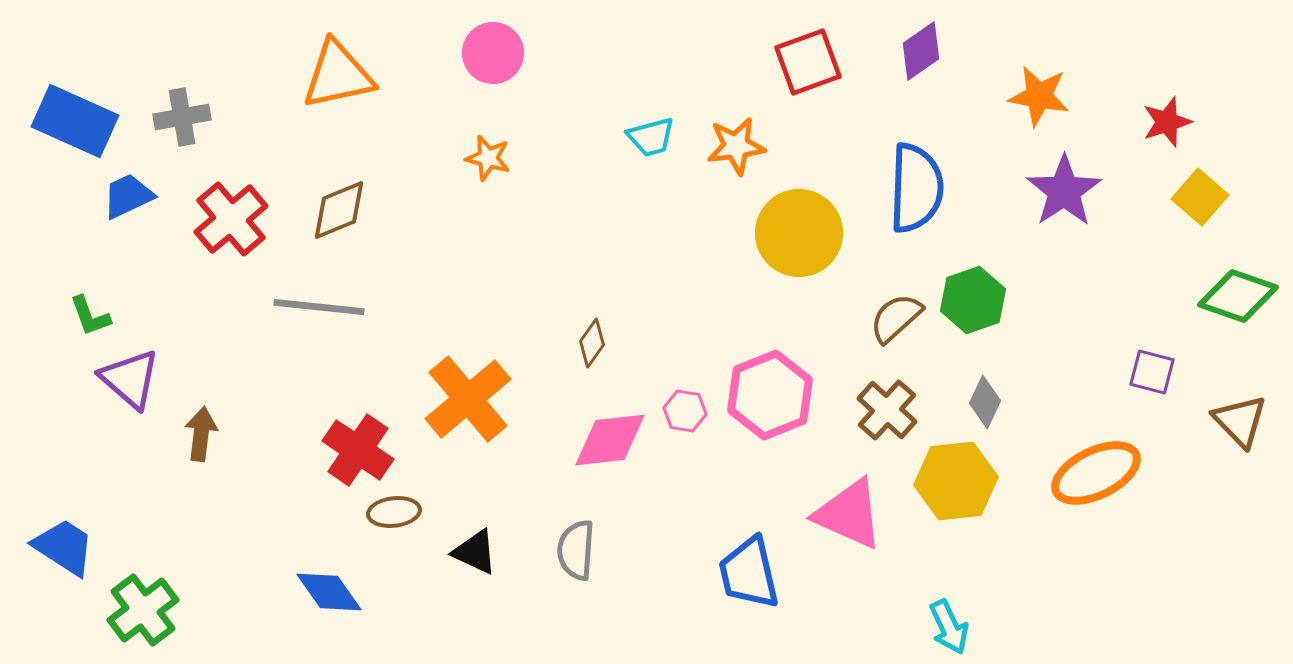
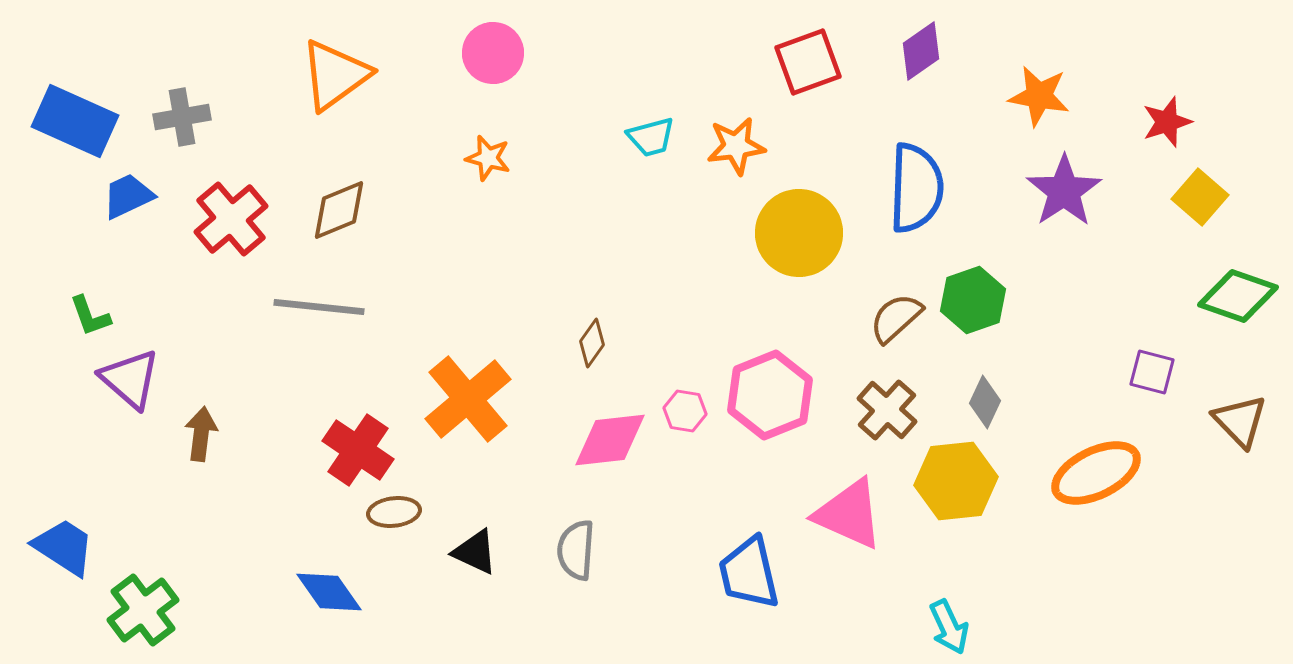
orange triangle at (338, 75): moved 3 px left; rotated 24 degrees counterclockwise
